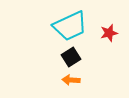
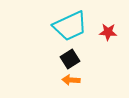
red star: moved 1 px left, 1 px up; rotated 18 degrees clockwise
black square: moved 1 px left, 2 px down
